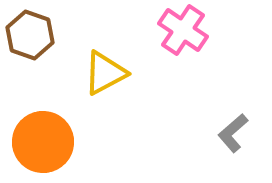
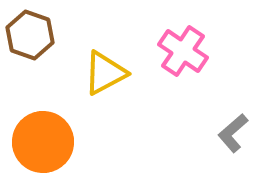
pink cross: moved 21 px down
